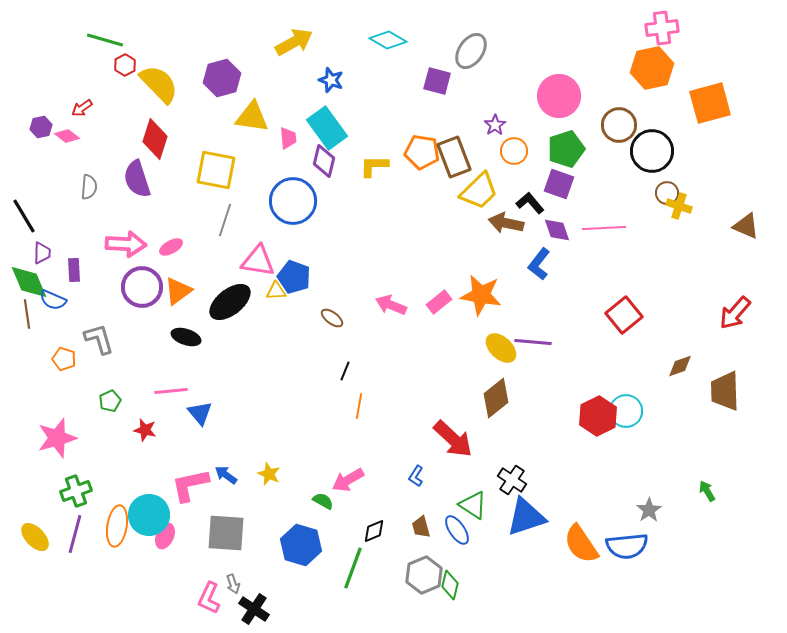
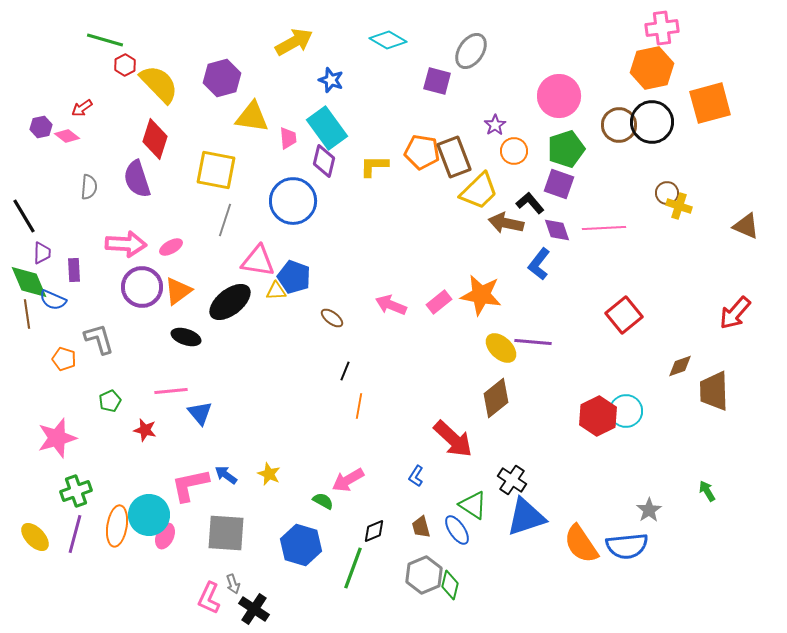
black circle at (652, 151): moved 29 px up
brown trapezoid at (725, 391): moved 11 px left
